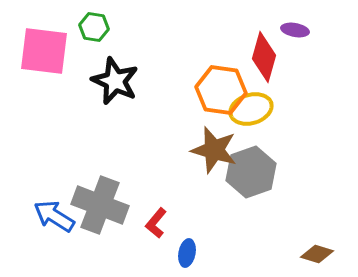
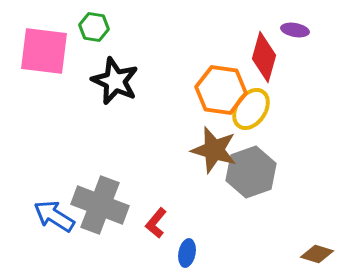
yellow ellipse: rotated 39 degrees counterclockwise
